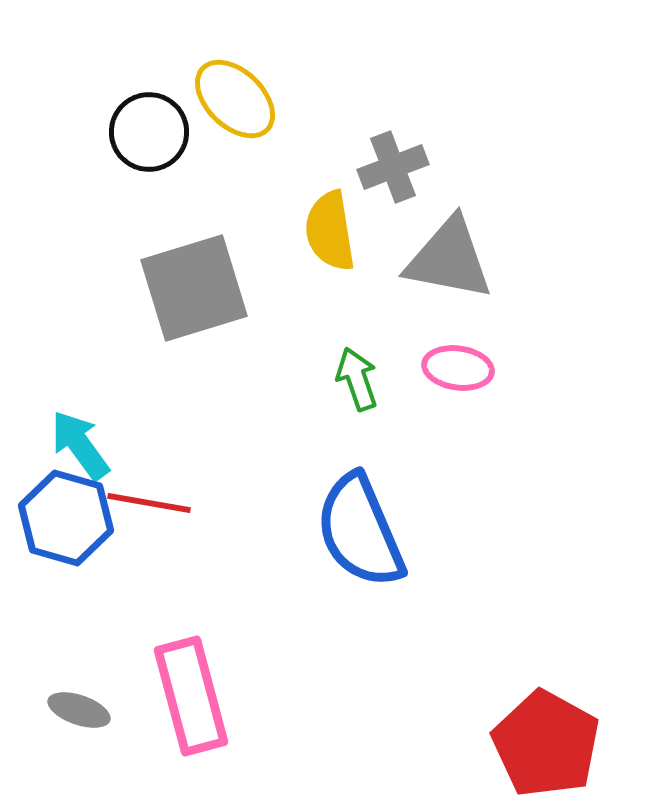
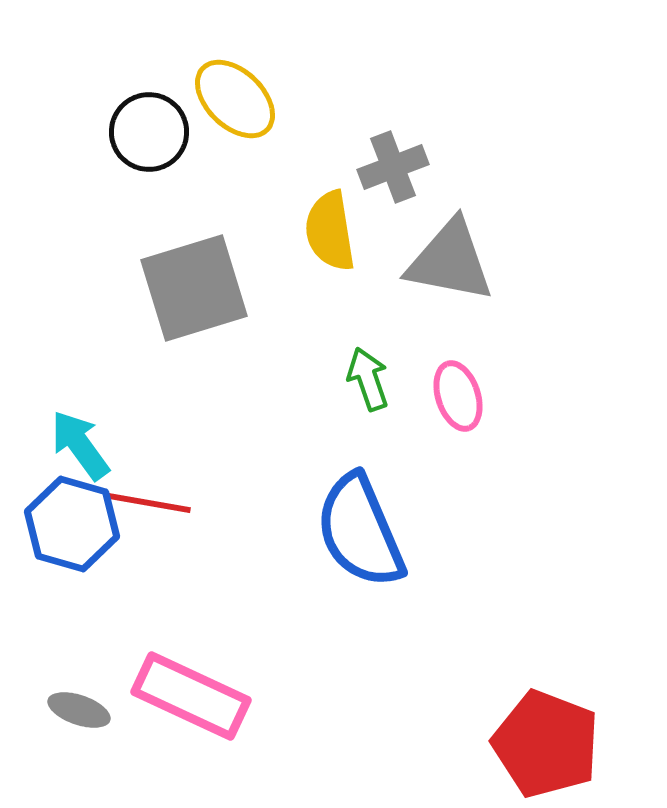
gray triangle: moved 1 px right, 2 px down
pink ellipse: moved 28 px down; rotated 64 degrees clockwise
green arrow: moved 11 px right
blue hexagon: moved 6 px right, 6 px down
pink rectangle: rotated 50 degrees counterclockwise
red pentagon: rotated 8 degrees counterclockwise
